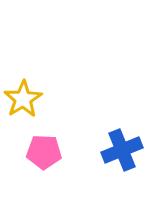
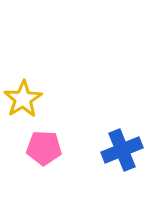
pink pentagon: moved 4 px up
